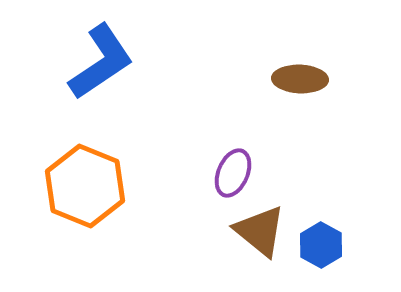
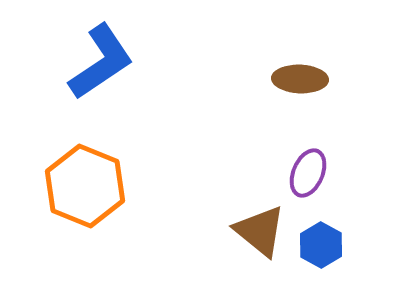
purple ellipse: moved 75 px right
